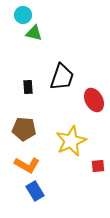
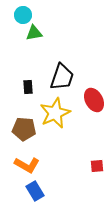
green triangle: rotated 24 degrees counterclockwise
yellow star: moved 16 px left, 28 px up
red square: moved 1 px left
